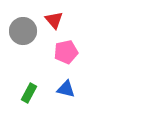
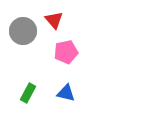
blue triangle: moved 4 px down
green rectangle: moved 1 px left
